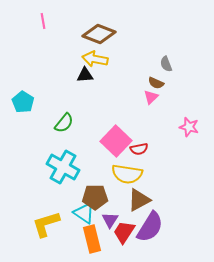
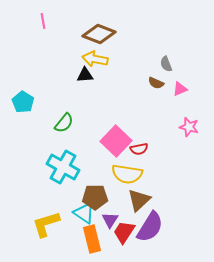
pink triangle: moved 29 px right, 8 px up; rotated 21 degrees clockwise
brown triangle: rotated 15 degrees counterclockwise
